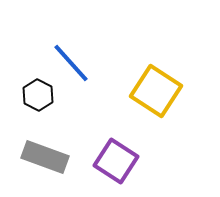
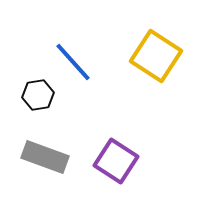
blue line: moved 2 px right, 1 px up
yellow square: moved 35 px up
black hexagon: rotated 24 degrees clockwise
